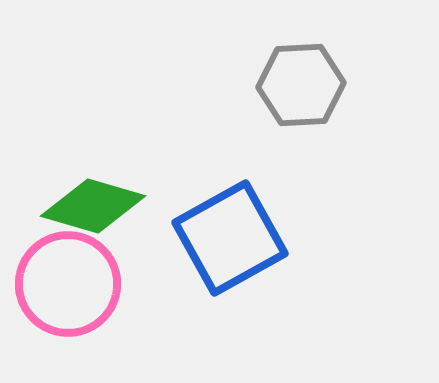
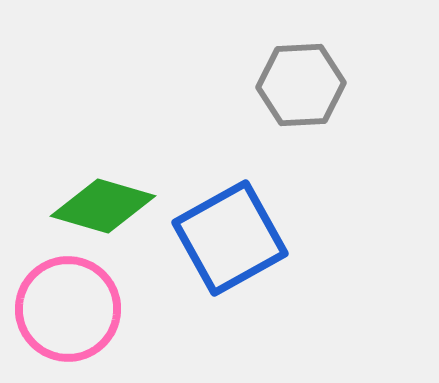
green diamond: moved 10 px right
pink circle: moved 25 px down
